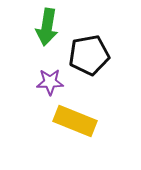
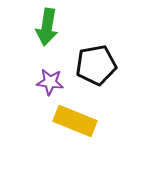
black pentagon: moved 7 px right, 10 px down
purple star: rotated 8 degrees clockwise
